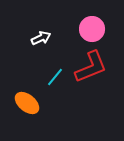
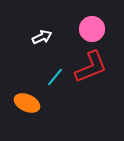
white arrow: moved 1 px right, 1 px up
orange ellipse: rotated 15 degrees counterclockwise
